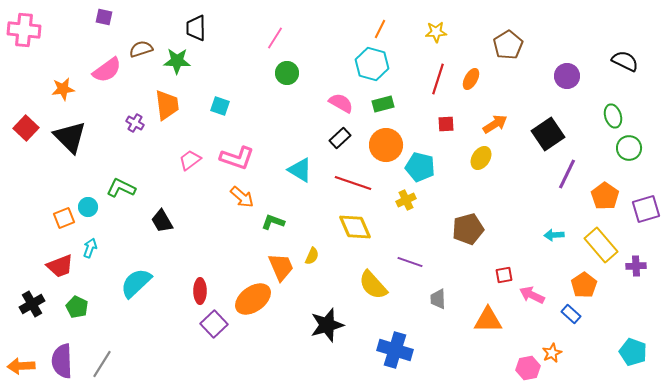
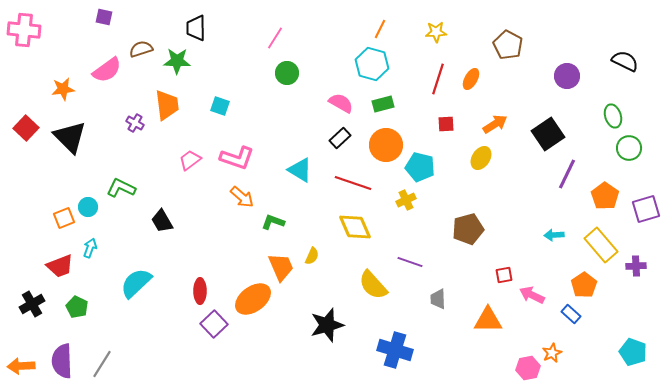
brown pentagon at (508, 45): rotated 12 degrees counterclockwise
